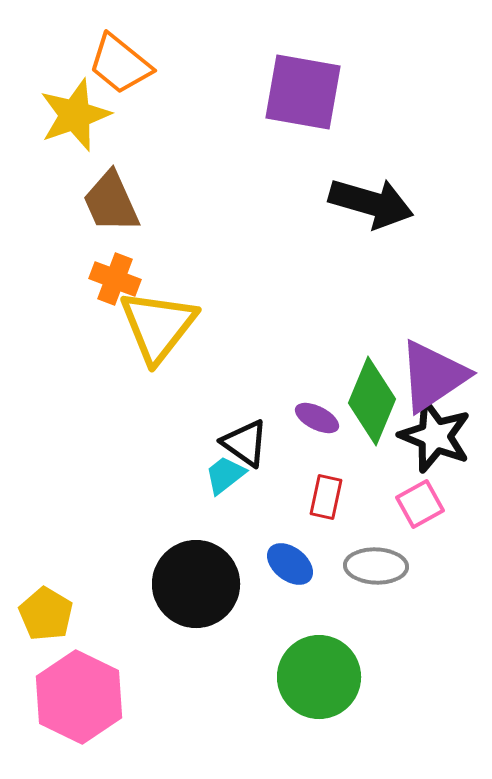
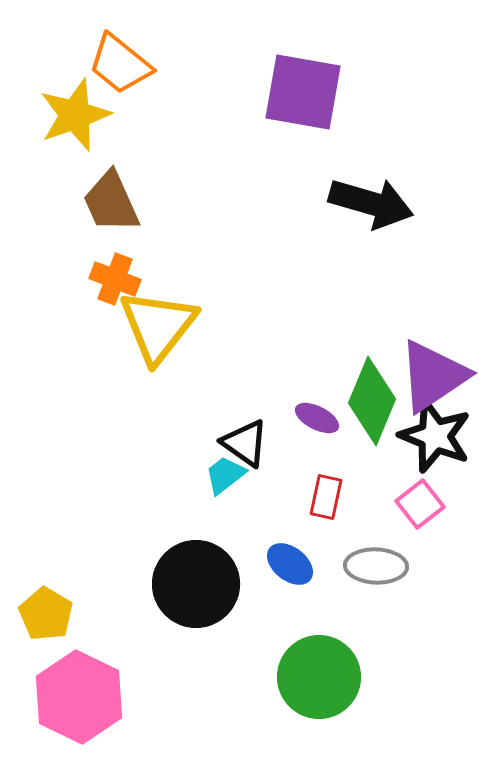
pink square: rotated 9 degrees counterclockwise
